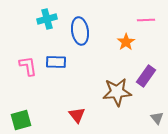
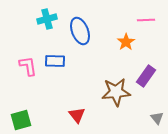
blue ellipse: rotated 12 degrees counterclockwise
blue rectangle: moved 1 px left, 1 px up
brown star: moved 1 px left
